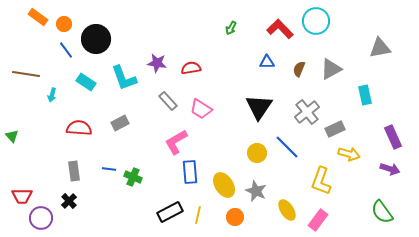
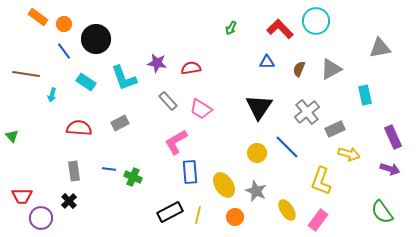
blue line at (66, 50): moved 2 px left, 1 px down
